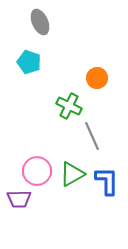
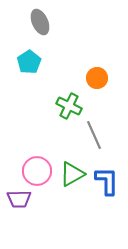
cyan pentagon: rotated 20 degrees clockwise
gray line: moved 2 px right, 1 px up
